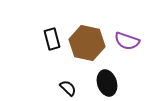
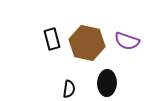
black ellipse: rotated 20 degrees clockwise
black semicircle: moved 1 px right, 1 px down; rotated 54 degrees clockwise
